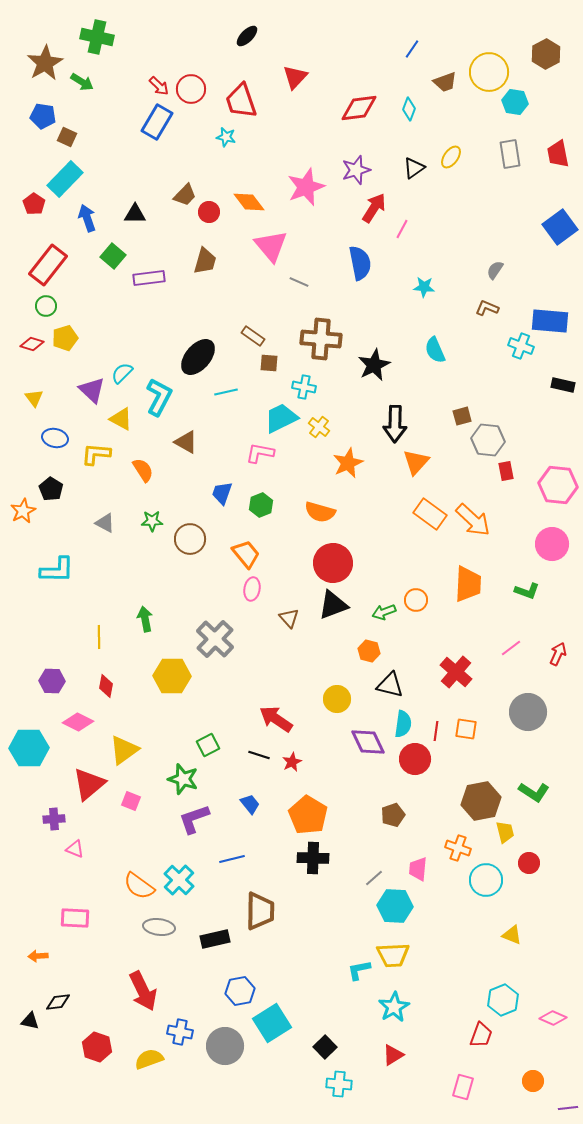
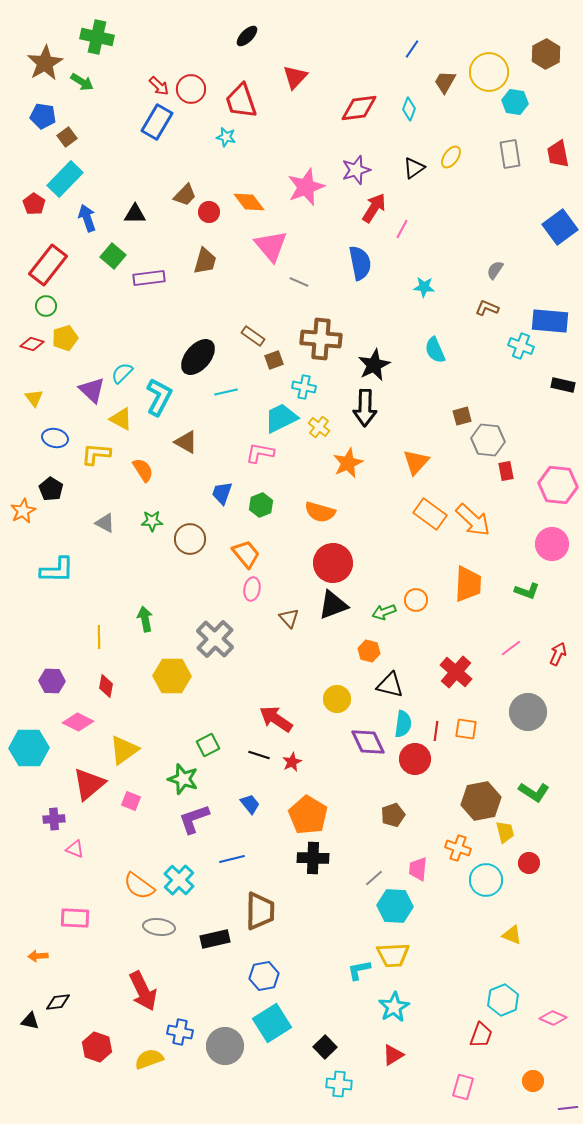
brown trapezoid at (445, 82): rotated 140 degrees clockwise
brown square at (67, 137): rotated 30 degrees clockwise
brown square at (269, 363): moved 5 px right, 3 px up; rotated 24 degrees counterclockwise
black arrow at (395, 424): moved 30 px left, 16 px up
blue hexagon at (240, 991): moved 24 px right, 15 px up
